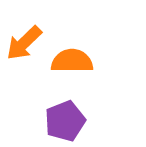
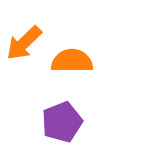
purple pentagon: moved 3 px left, 1 px down
